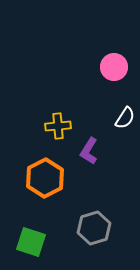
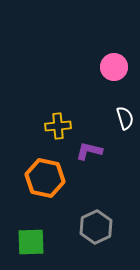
white semicircle: rotated 50 degrees counterclockwise
purple L-shape: rotated 72 degrees clockwise
orange hexagon: rotated 21 degrees counterclockwise
gray hexagon: moved 2 px right, 1 px up; rotated 8 degrees counterclockwise
green square: rotated 20 degrees counterclockwise
